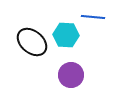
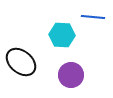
cyan hexagon: moved 4 px left
black ellipse: moved 11 px left, 20 px down
